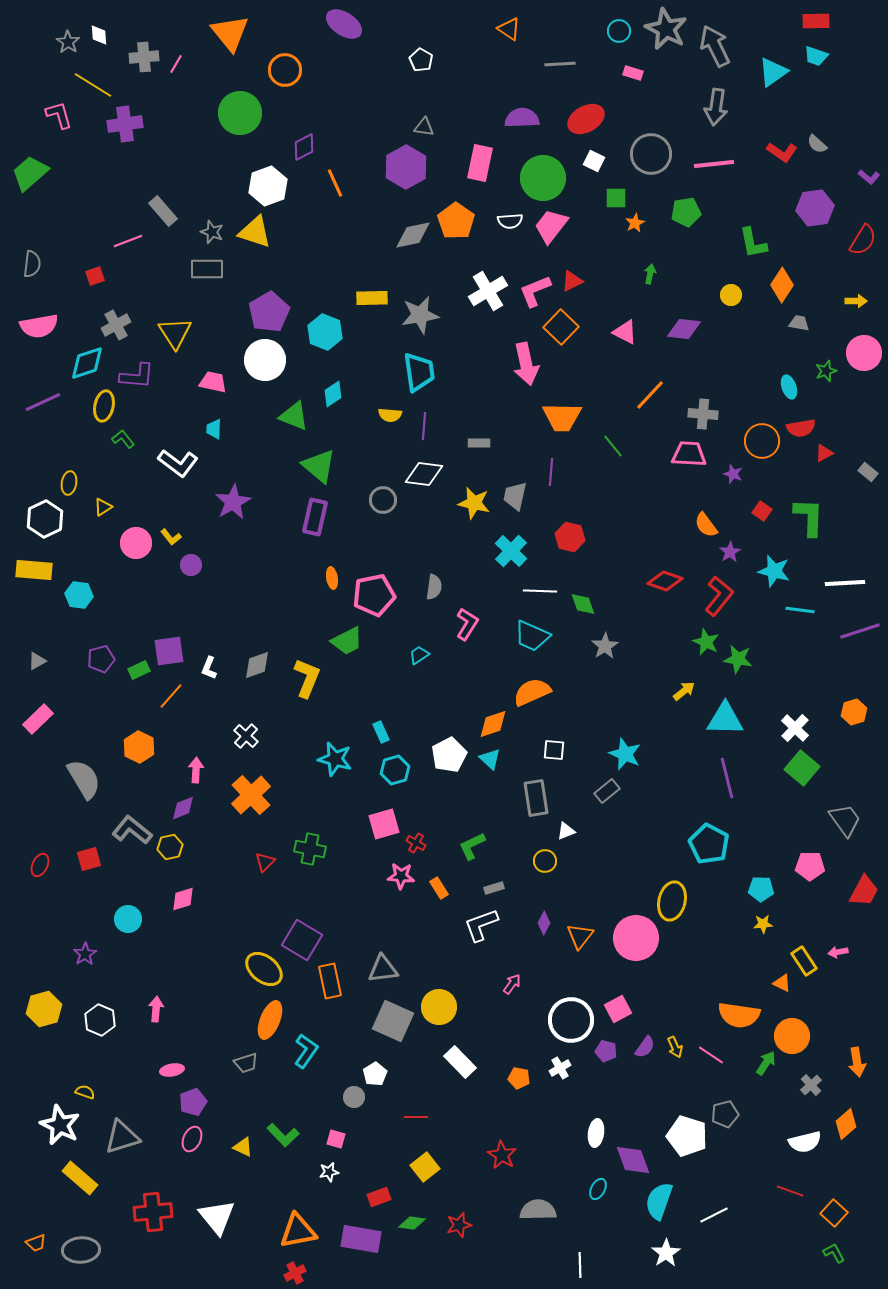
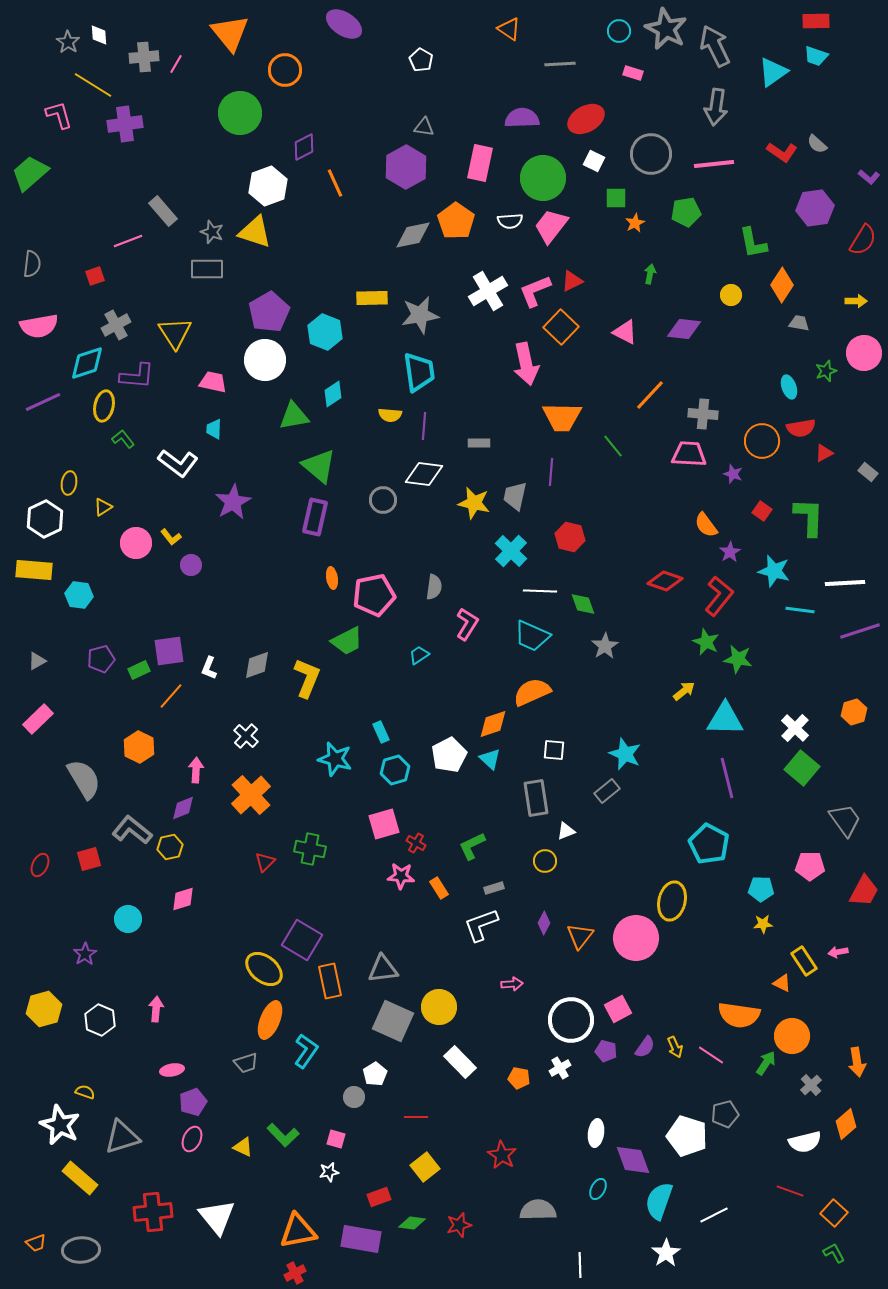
green triangle at (294, 416): rotated 32 degrees counterclockwise
pink arrow at (512, 984): rotated 50 degrees clockwise
